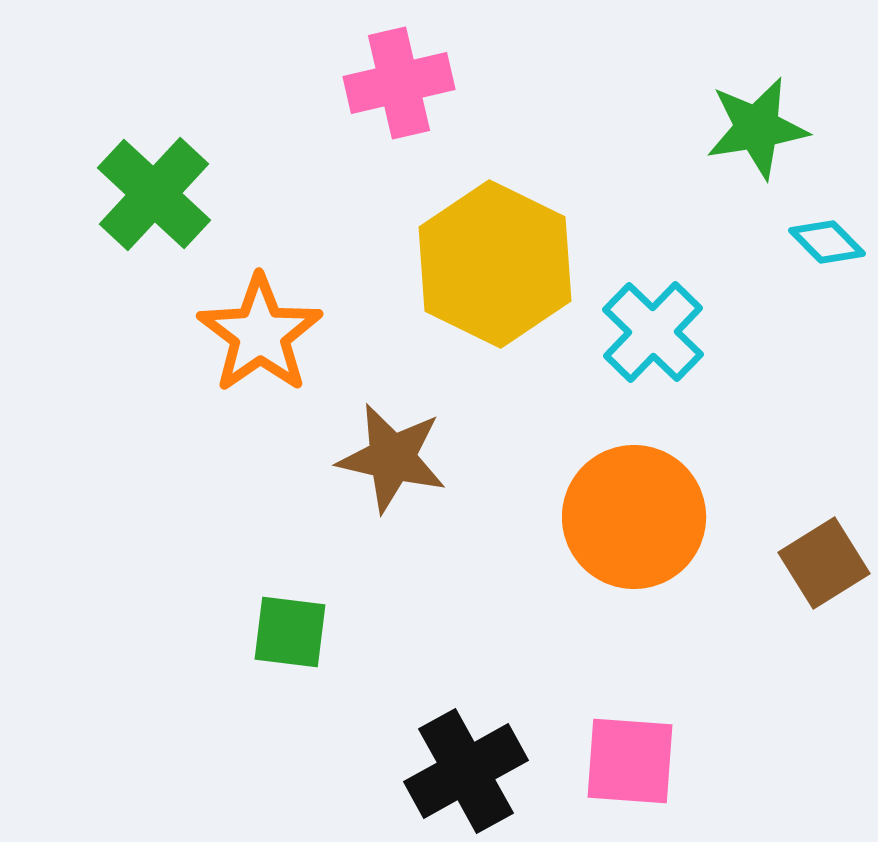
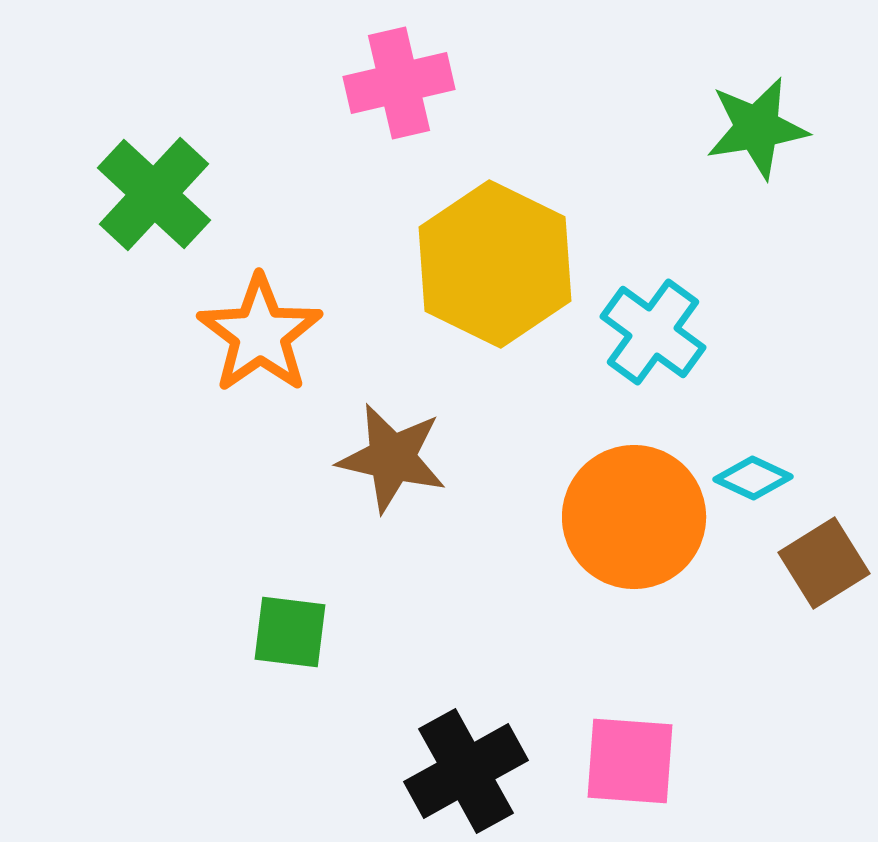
cyan diamond: moved 74 px left, 236 px down; rotated 20 degrees counterclockwise
cyan cross: rotated 8 degrees counterclockwise
